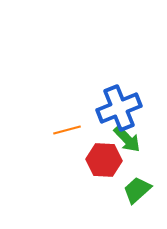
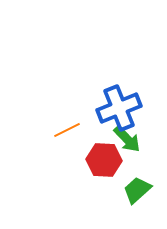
orange line: rotated 12 degrees counterclockwise
